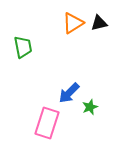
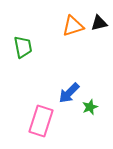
orange triangle: moved 3 px down; rotated 15 degrees clockwise
pink rectangle: moved 6 px left, 2 px up
